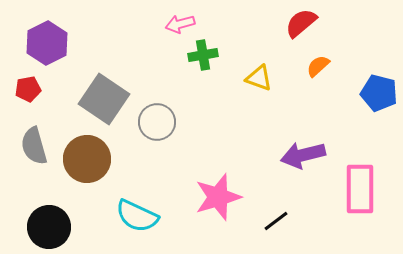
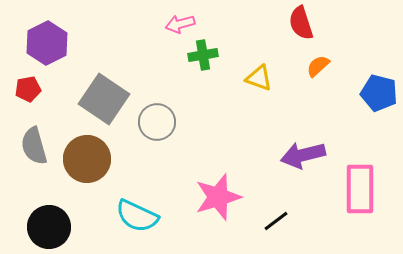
red semicircle: rotated 68 degrees counterclockwise
